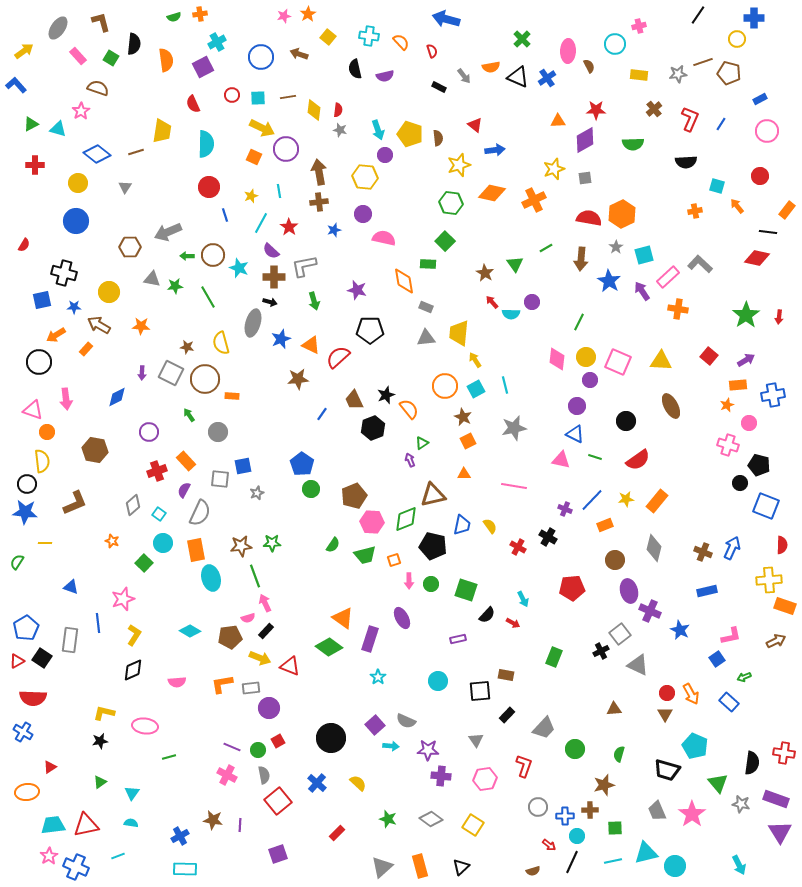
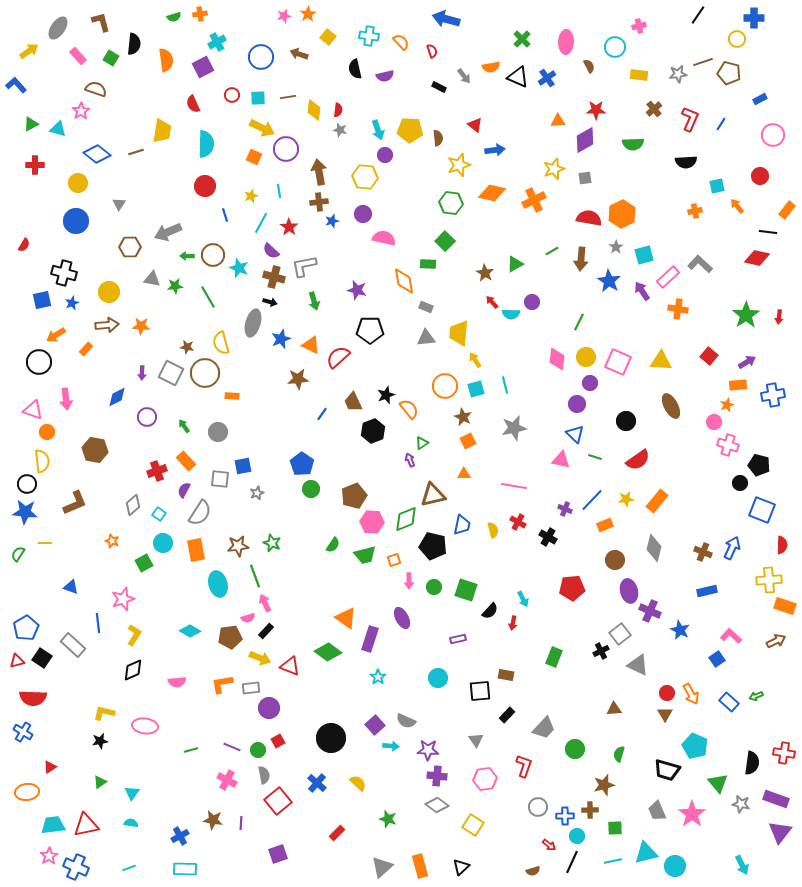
cyan circle at (615, 44): moved 3 px down
yellow arrow at (24, 51): moved 5 px right
pink ellipse at (568, 51): moved 2 px left, 9 px up
brown semicircle at (98, 88): moved 2 px left, 1 px down
pink circle at (767, 131): moved 6 px right, 4 px down
yellow pentagon at (410, 134): moved 4 px up; rotated 15 degrees counterclockwise
cyan square at (717, 186): rotated 28 degrees counterclockwise
gray triangle at (125, 187): moved 6 px left, 17 px down
red circle at (209, 187): moved 4 px left, 1 px up
blue star at (334, 230): moved 2 px left, 9 px up
green line at (546, 248): moved 6 px right, 3 px down
green triangle at (515, 264): rotated 36 degrees clockwise
brown cross at (274, 277): rotated 15 degrees clockwise
blue star at (74, 307): moved 2 px left, 4 px up; rotated 24 degrees counterclockwise
brown arrow at (99, 325): moved 8 px right; rotated 145 degrees clockwise
purple arrow at (746, 360): moved 1 px right, 2 px down
brown circle at (205, 379): moved 6 px up
purple circle at (590, 380): moved 3 px down
cyan square at (476, 389): rotated 12 degrees clockwise
brown trapezoid at (354, 400): moved 1 px left, 2 px down
purple circle at (577, 406): moved 2 px up
green arrow at (189, 415): moved 5 px left, 11 px down
pink circle at (749, 423): moved 35 px left, 1 px up
black hexagon at (373, 428): moved 3 px down
purple circle at (149, 432): moved 2 px left, 15 px up
blue triangle at (575, 434): rotated 18 degrees clockwise
blue square at (766, 506): moved 4 px left, 4 px down
gray semicircle at (200, 513): rotated 8 degrees clockwise
yellow semicircle at (490, 526): moved 3 px right, 4 px down; rotated 21 degrees clockwise
green star at (272, 543): rotated 24 degrees clockwise
brown star at (241, 546): moved 3 px left
red cross at (518, 547): moved 25 px up
green semicircle at (17, 562): moved 1 px right, 8 px up
green square at (144, 563): rotated 18 degrees clockwise
cyan ellipse at (211, 578): moved 7 px right, 6 px down
green circle at (431, 584): moved 3 px right, 3 px down
black semicircle at (487, 615): moved 3 px right, 4 px up
orange triangle at (343, 618): moved 3 px right
red arrow at (513, 623): rotated 72 degrees clockwise
pink L-shape at (731, 636): rotated 125 degrees counterclockwise
gray rectangle at (70, 640): moved 3 px right, 5 px down; rotated 55 degrees counterclockwise
green diamond at (329, 647): moved 1 px left, 5 px down
red triangle at (17, 661): rotated 14 degrees clockwise
green arrow at (744, 677): moved 12 px right, 19 px down
cyan circle at (438, 681): moved 3 px up
green line at (169, 757): moved 22 px right, 7 px up
pink cross at (227, 775): moved 5 px down
purple cross at (441, 776): moved 4 px left
gray diamond at (431, 819): moved 6 px right, 14 px up
purple line at (240, 825): moved 1 px right, 2 px up
purple triangle at (780, 832): rotated 10 degrees clockwise
cyan line at (118, 856): moved 11 px right, 12 px down
cyan arrow at (739, 865): moved 3 px right
